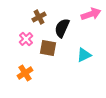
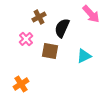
pink arrow: rotated 66 degrees clockwise
brown square: moved 2 px right, 3 px down
cyan triangle: moved 1 px down
orange cross: moved 4 px left, 11 px down
